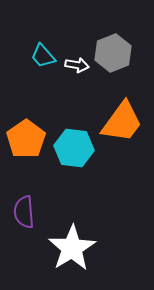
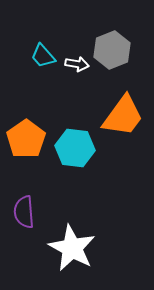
gray hexagon: moved 1 px left, 3 px up
white arrow: moved 1 px up
orange trapezoid: moved 1 px right, 6 px up
cyan hexagon: moved 1 px right
white star: rotated 12 degrees counterclockwise
